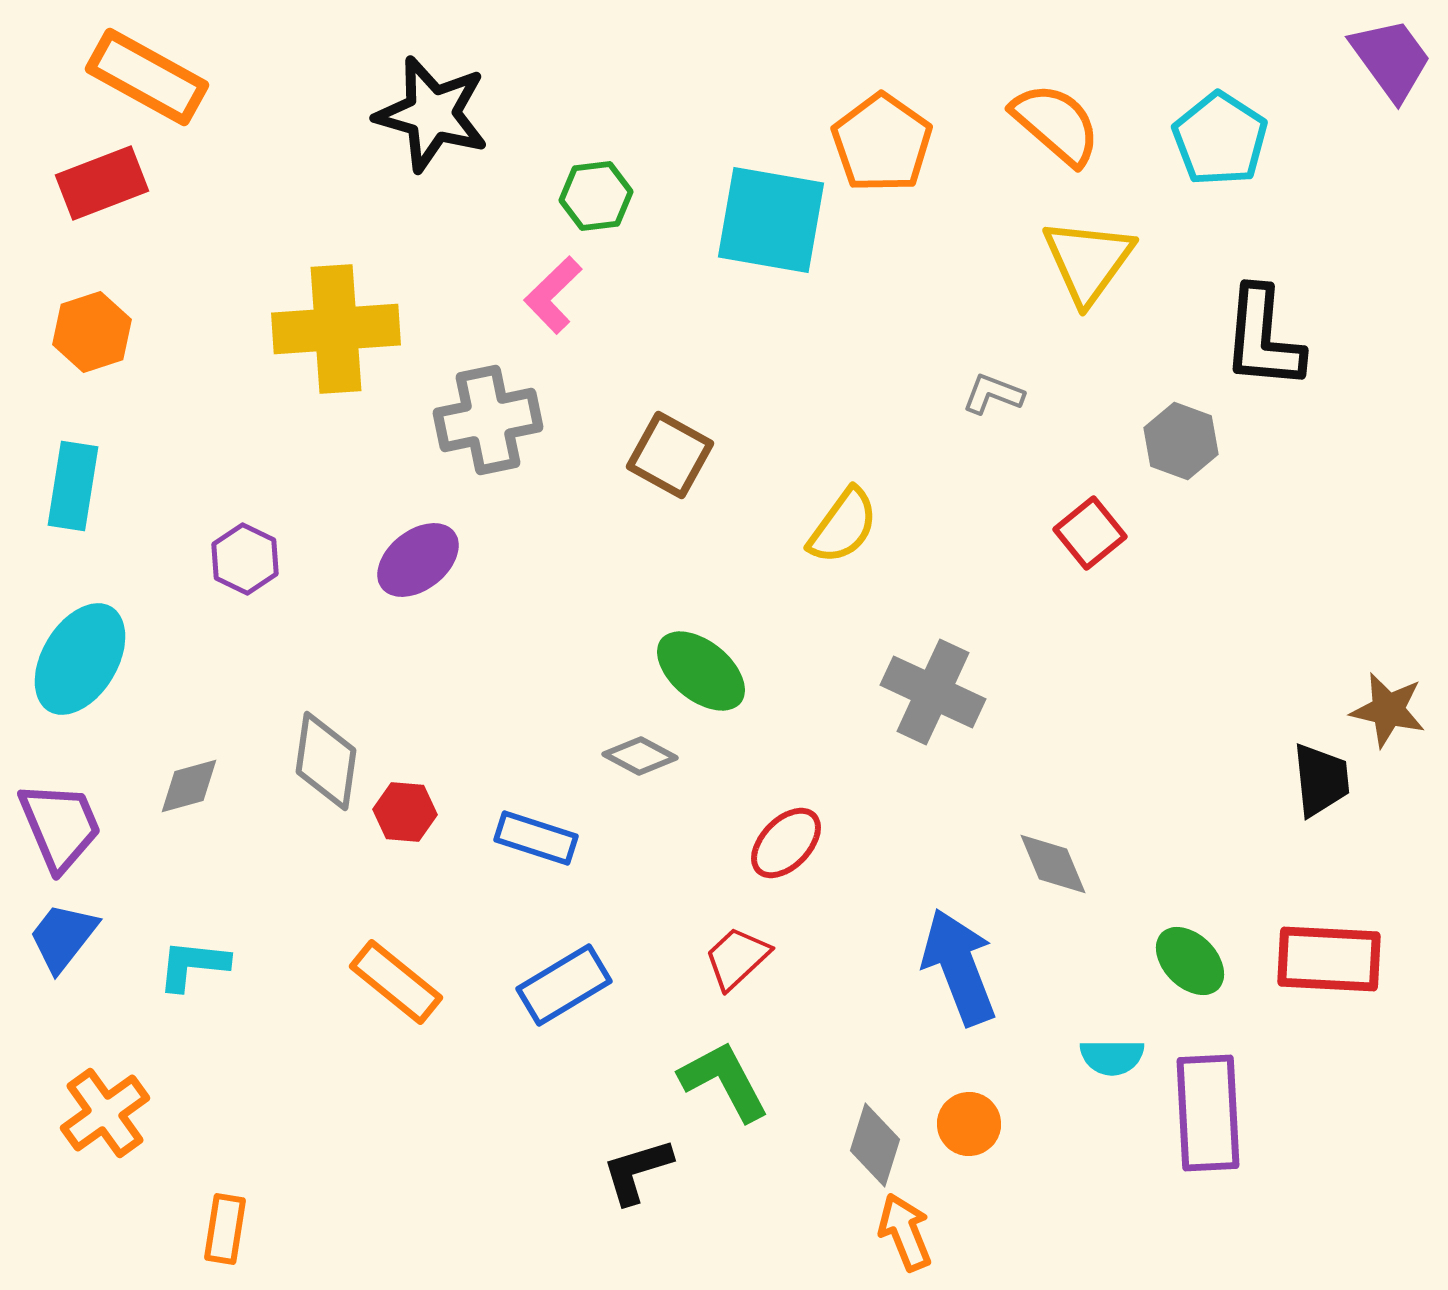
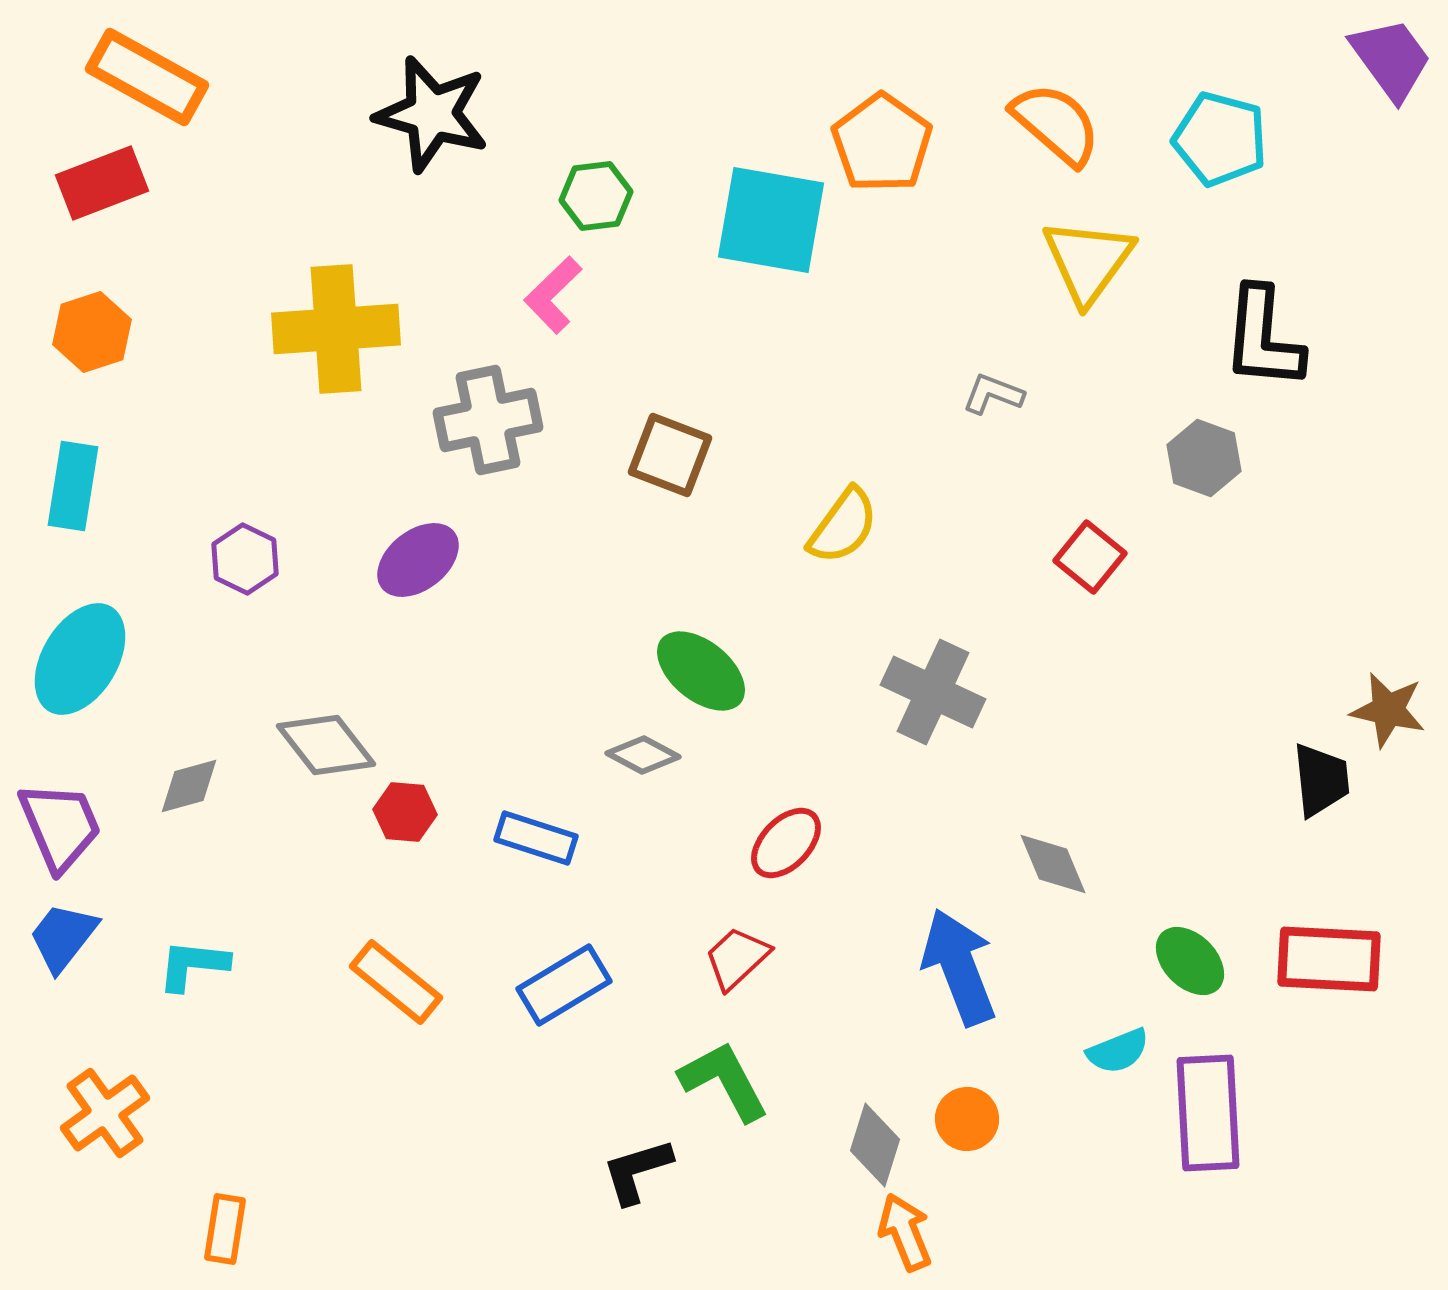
cyan pentagon at (1220, 139): rotated 18 degrees counterclockwise
gray hexagon at (1181, 441): moved 23 px right, 17 px down
brown square at (670, 455): rotated 8 degrees counterclockwise
red square at (1090, 533): moved 24 px down; rotated 12 degrees counterclockwise
gray diamond at (640, 756): moved 3 px right, 1 px up
gray diamond at (326, 761): moved 16 px up; rotated 46 degrees counterclockwise
cyan semicircle at (1112, 1057): moved 6 px right, 6 px up; rotated 22 degrees counterclockwise
orange circle at (969, 1124): moved 2 px left, 5 px up
